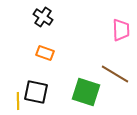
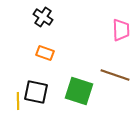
brown line: moved 1 px down; rotated 12 degrees counterclockwise
green square: moved 7 px left, 1 px up
